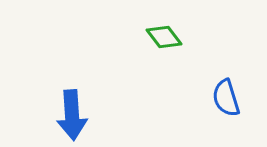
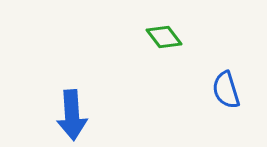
blue semicircle: moved 8 px up
